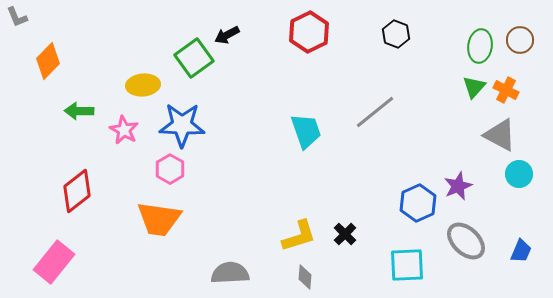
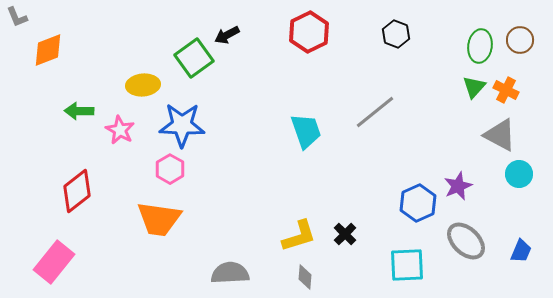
orange diamond: moved 11 px up; rotated 24 degrees clockwise
pink star: moved 4 px left
